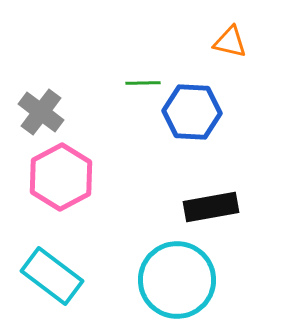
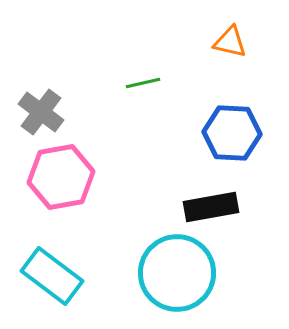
green line: rotated 12 degrees counterclockwise
blue hexagon: moved 40 px right, 21 px down
pink hexagon: rotated 18 degrees clockwise
cyan circle: moved 7 px up
